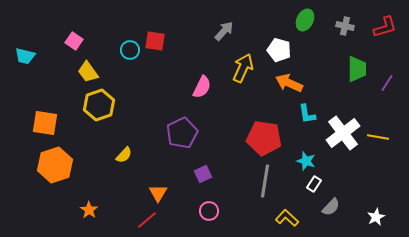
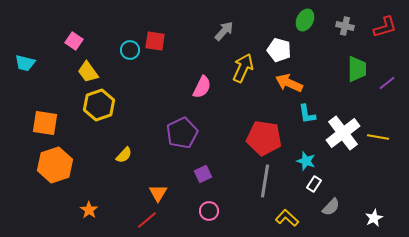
cyan trapezoid: moved 7 px down
purple line: rotated 18 degrees clockwise
white star: moved 2 px left, 1 px down
